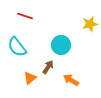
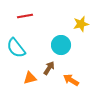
red line: rotated 28 degrees counterclockwise
yellow star: moved 9 px left
cyan semicircle: moved 1 px left, 1 px down
brown arrow: moved 1 px right, 1 px down
orange triangle: rotated 24 degrees clockwise
